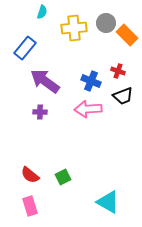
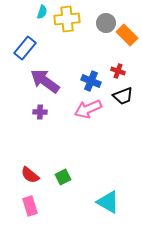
yellow cross: moved 7 px left, 9 px up
pink arrow: rotated 20 degrees counterclockwise
